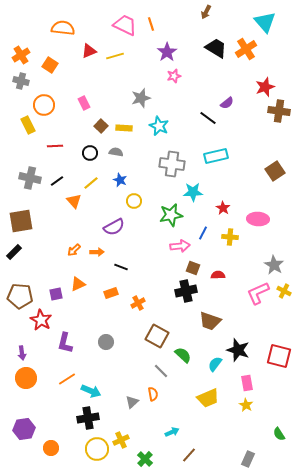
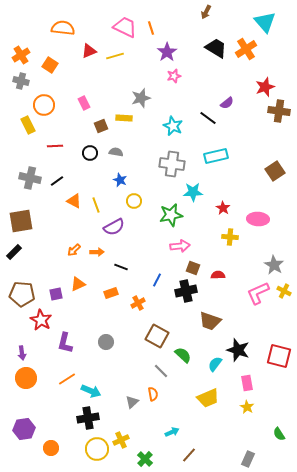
orange line at (151, 24): moved 4 px down
pink trapezoid at (125, 25): moved 2 px down
brown square at (101, 126): rotated 24 degrees clockwise
cyan star at (159, 126): moved 14 px right
yellow rectangle at (124, 128): moved 10 px up
yellow line at (91, 183): moved 5 px right, 22 px down; rotated 70 degrees counterclockwise
orange triangle at (74, 201): rotated 21 degrees counterclockwise
blue line at (203, 233): moved 46 px left, 47 px down
brown pentagon at (20, 296): moved 2 px right, 2 px up
yellow star at (246, 405): moved 1 px right, 2 px down
